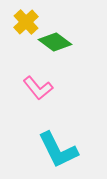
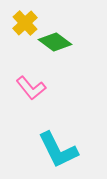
yellow cross: moved 1 px left, 1 px down
pink L-shape: moved 7 px left
